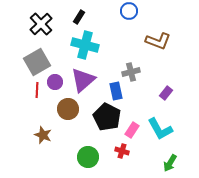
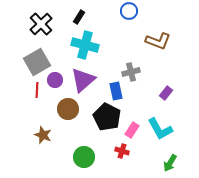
purple circle: moved 2 px up
green circle: moved 4 px left
